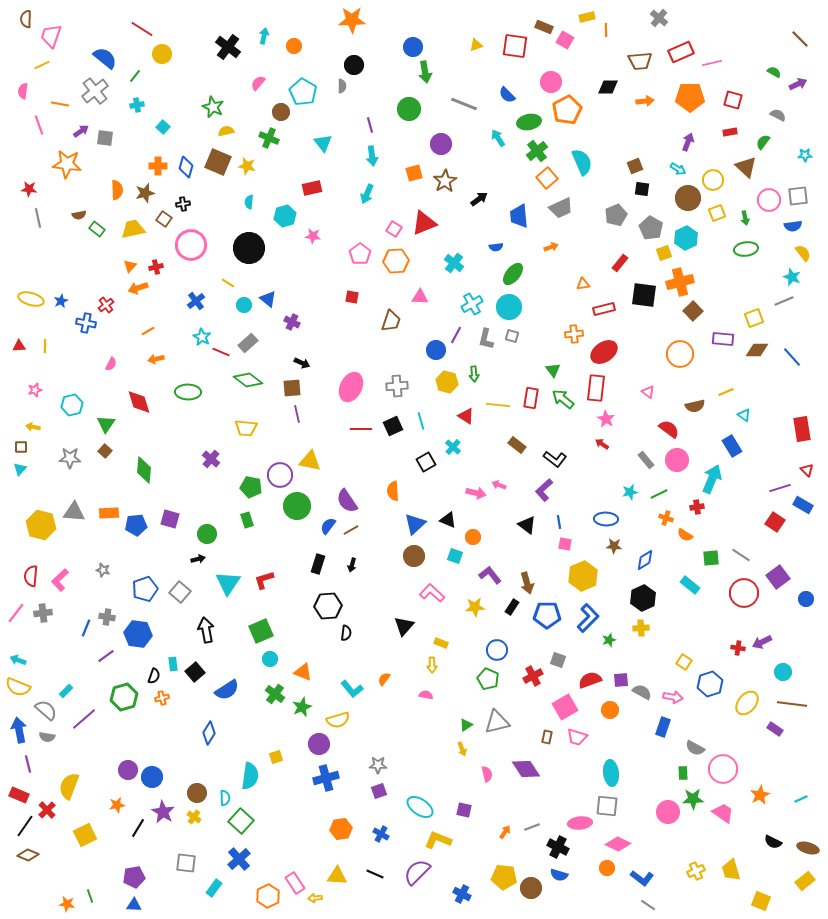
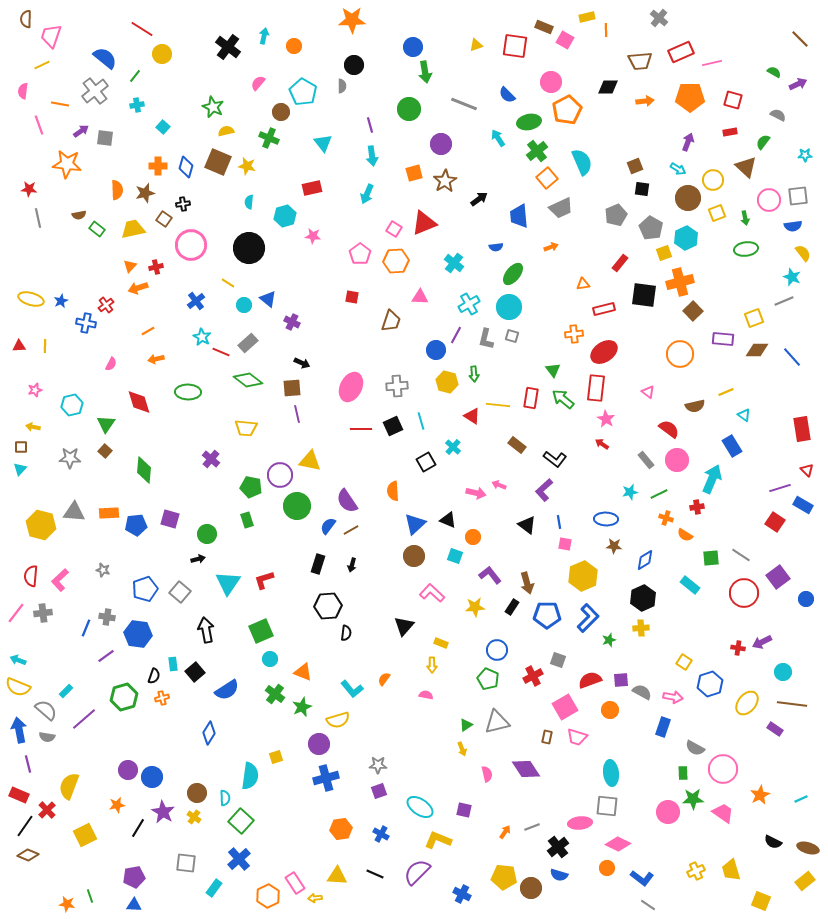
cyan cross at (472, 304): moved 3 px left
red triangle at (466, 416): moved 6 px right
black cross at (558, 847): rotated 25 degrees clockwise
